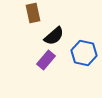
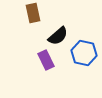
black semicircle: moved 4 px right
purple rectangle: rotated 66 degrees counterclockwise
